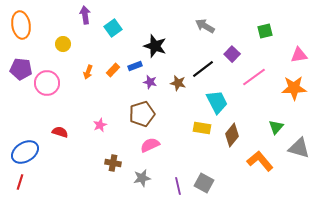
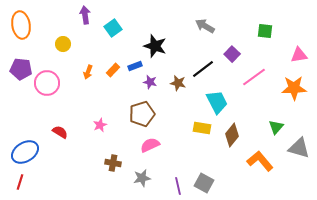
green square: rotated 21 degrees clockwise
red semicircle: rotated 14 degrees clockwise
